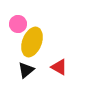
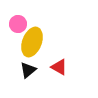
black triangle: moved 2 px right
